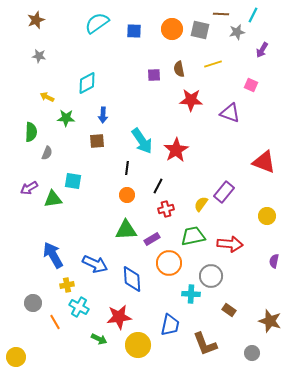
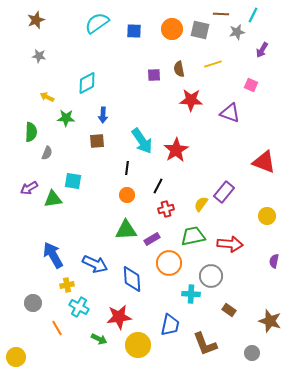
orange line at (55, 322): moved 2 px right, 6 px down
